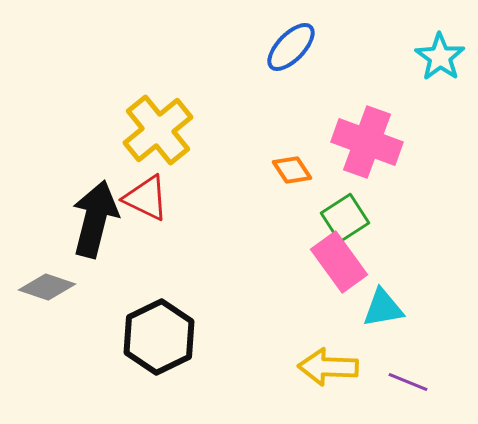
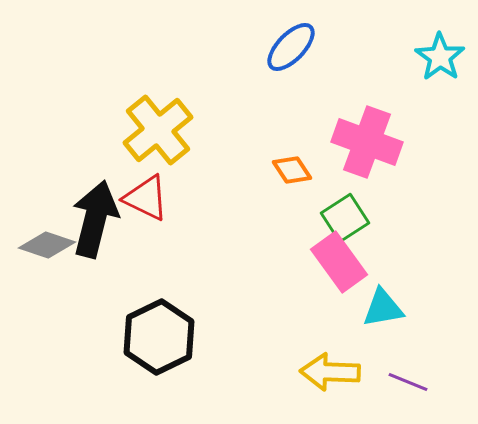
gray diamond: moved 42 px up
yellow arrow: moved 2 px right, 5 px down
